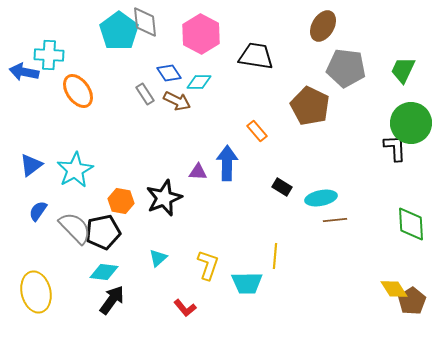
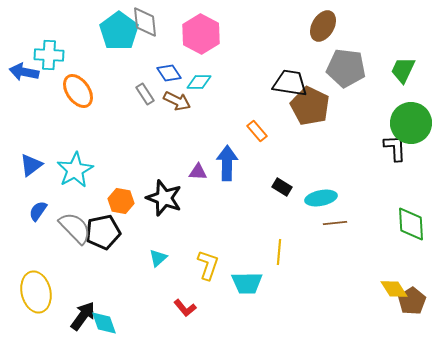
black trapezoid at (256, 56): moved 34 px right, 27 px down
black star at (164, 198): rotated 30 degrees counterclockwise
brown line at (335, 220): moved 3 px down
yellow line at (275, 256): moved 4 px right, 4 px up
cyan diamond at (104, 272): moved 51 px down; rotated 64 degrees clockwise
black arrow at (112, 300): moved 29 px left, 16 px down
